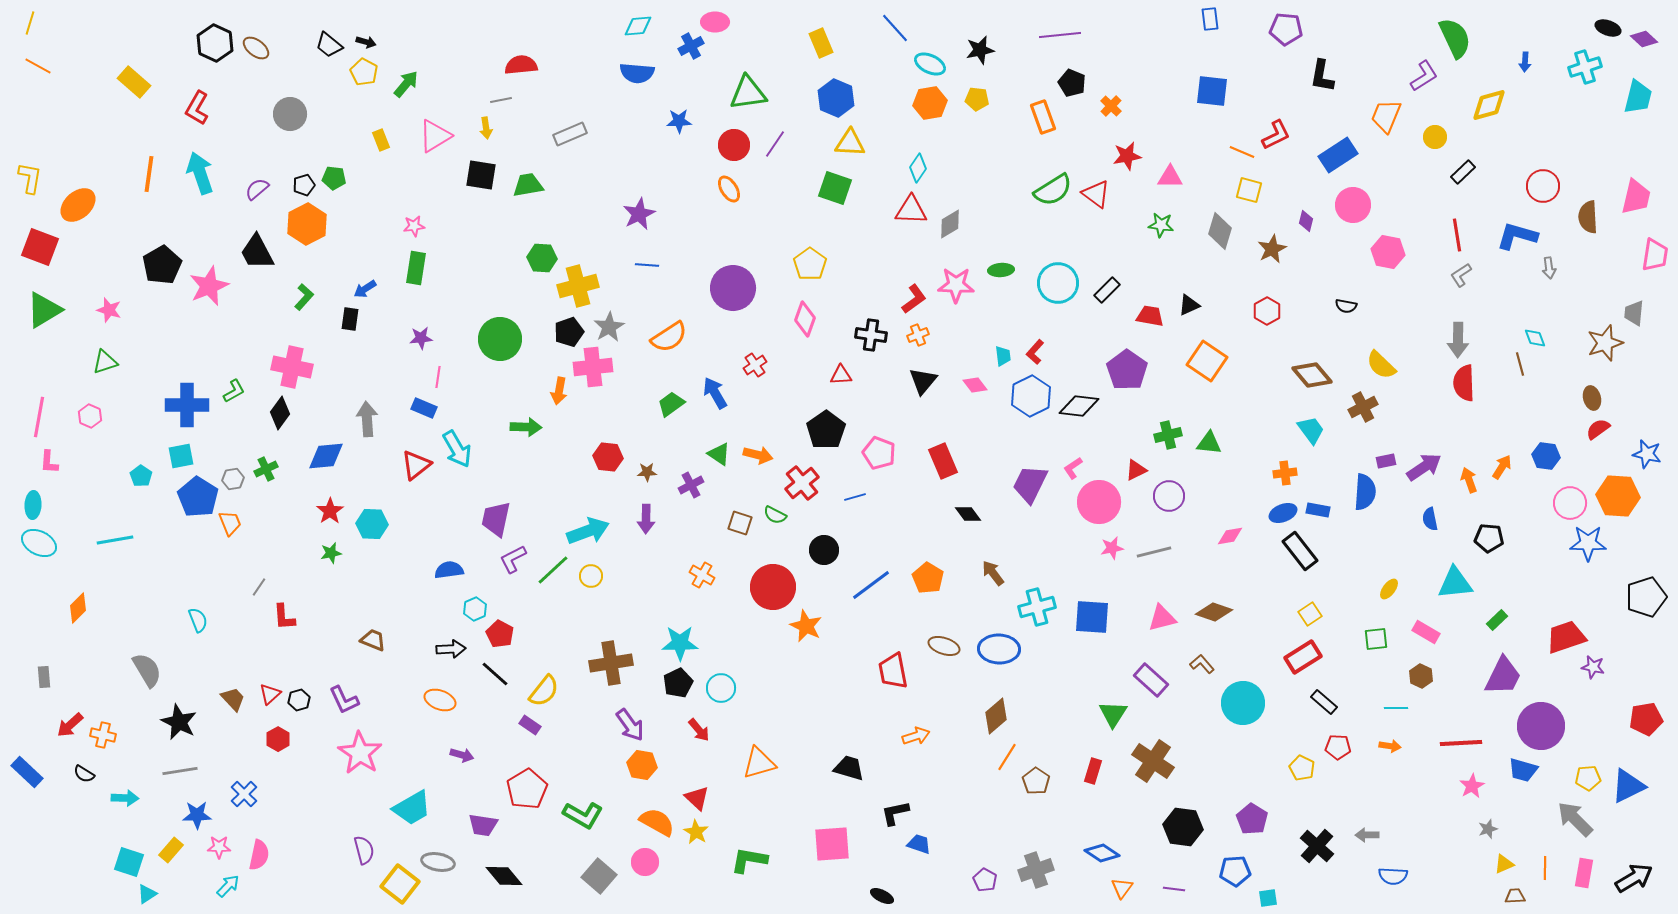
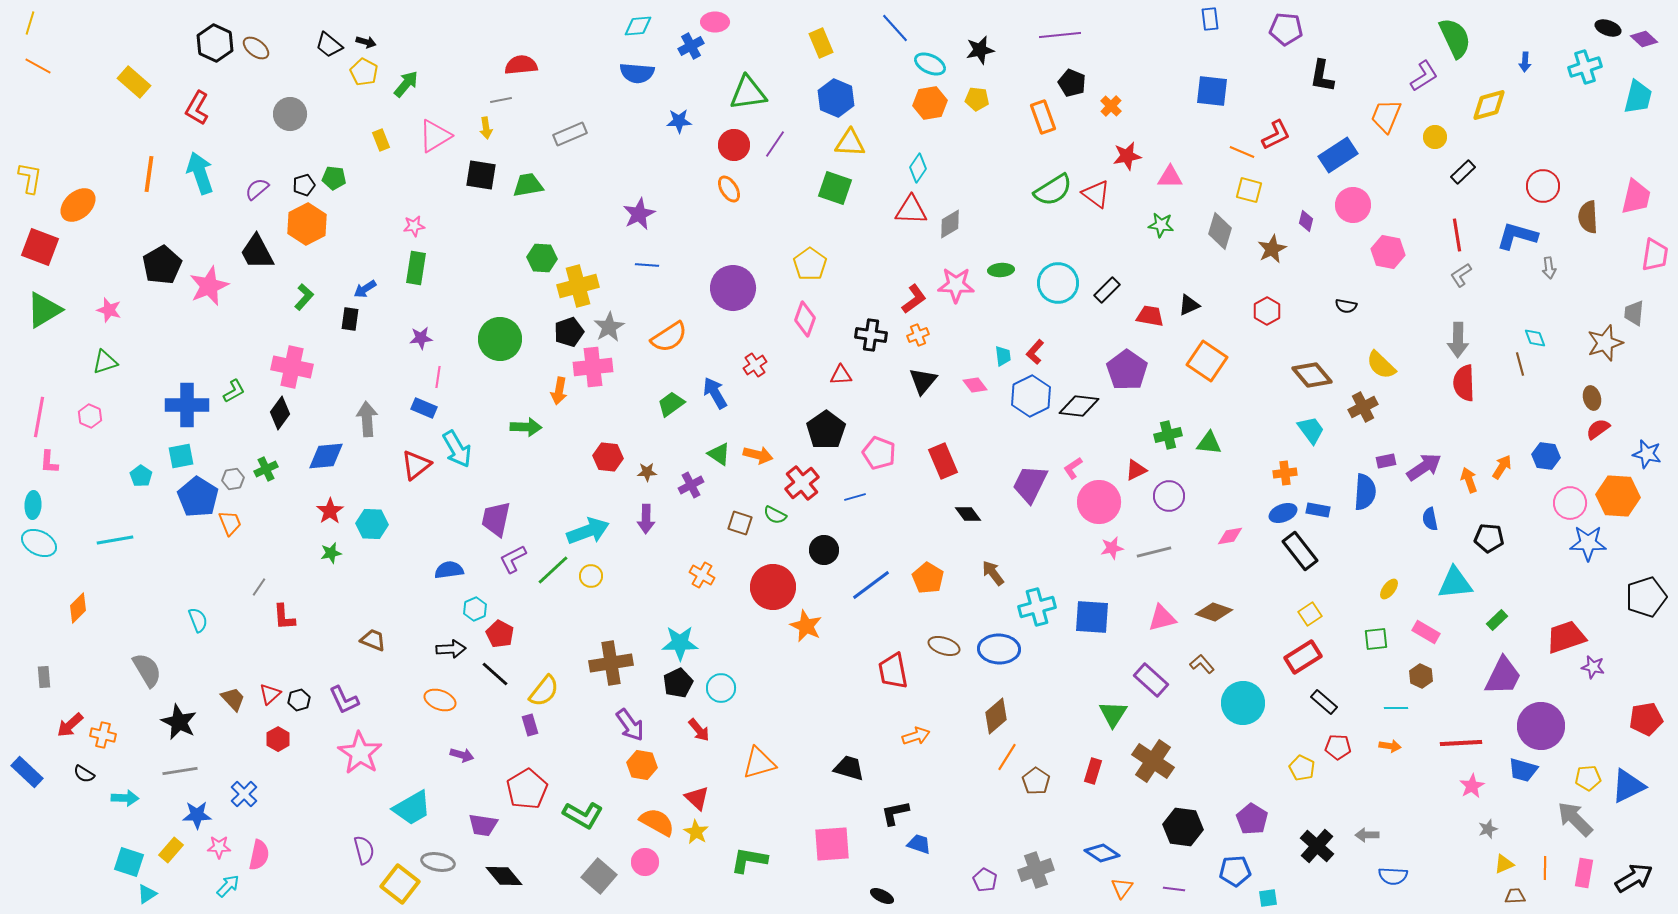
purple rectangle at (530, 725): rotated 40 degrees clockwise
